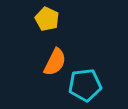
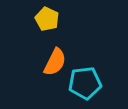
cyan pentagon: moved 2 px up
